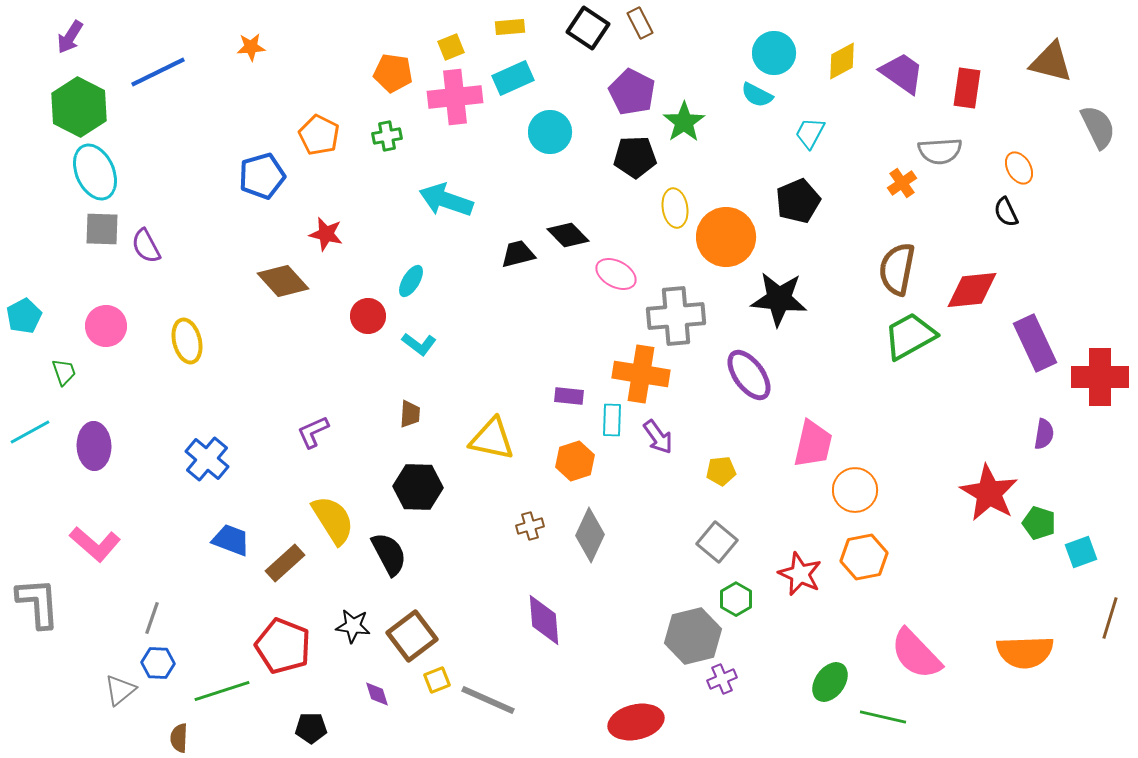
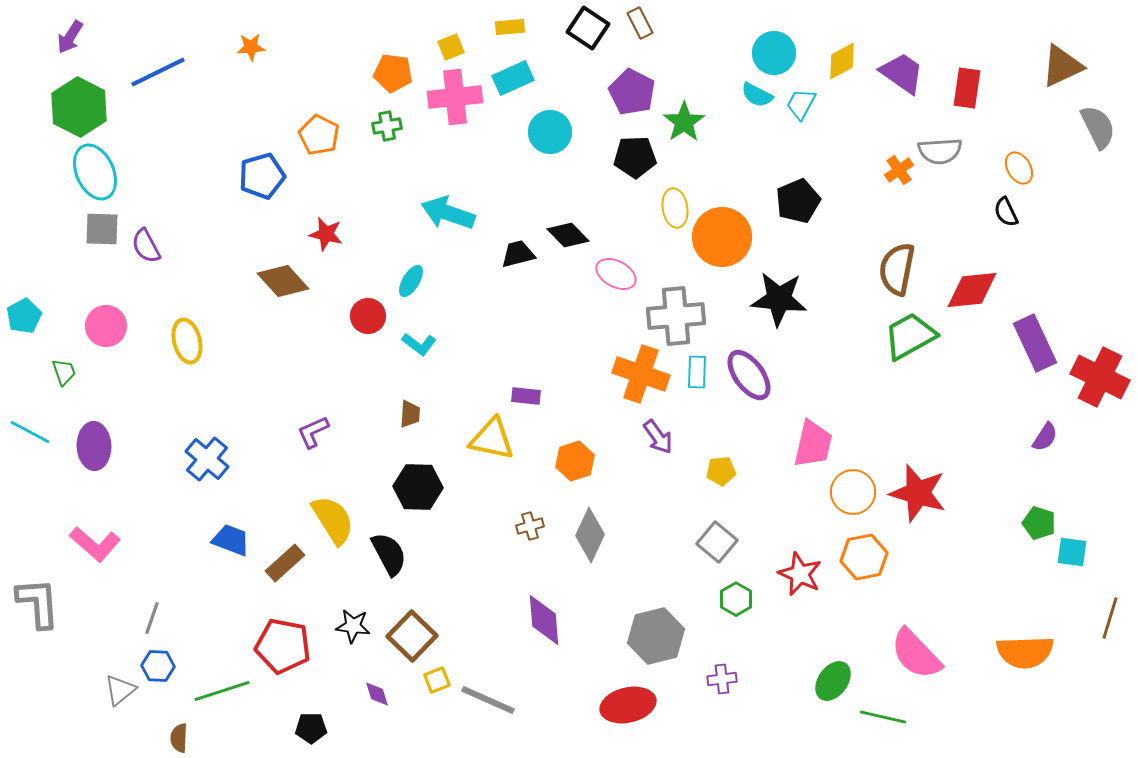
brown triangle at (1051, 62): moved 11 px right, 4 px down; rotated 39 degrees counterclockwise
cyan trapezoid at (810, 133): moved 9 px left, 29 px up
green cross at (387, 136): moved 10 px up
orange cross at (902, 183): moved 3 px left, 13 px up
cyan arrow at (446, 200): moved 2 px right, 13 px down
orange circle at (726, 237): moved 4 px left
orange cross at (641, 374): rotated 10 degrees clockwise
red cross at (1100, 377): rotated 26 degrees clockwise
purple rectangle at (569, 396): moved 43 px left
cyan rectangle at (612, 420): moved 85 px right, 48 px up
cyan line at (30, 432): rotated 57 degrees clockwise
purple semicircle at (1044, 434): moved 1 px right, 3 px down; rotated 24 degrees clockwise
orange circle at (855, 490): moved 2 px left, 2 px down
red star at (989, 493): moved 71 px left; rotated 14 degrees counterclockwise
cyan square at (1081, 552): moved 9 px left; rotated 28 degrees clockwise
brown square at (412, 636): rotated 9 degrees counterclockwise
gray hexagon at (693, 636): moved 37 px left
red pentagon at (283, 646): rotated 10 degrees counterclockwise
blue hexagon at (158, 663): moved 3 px down
purple cross at (722, 679): rotated 16 degrees clockwise
green ellipse at (830, 682): moved 3 px right, 1 px up
red ellipse at (636, 722): moved 8 px left, 17 px up
